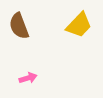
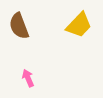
pink arrow: rotated 96 degrees counterclockwise
